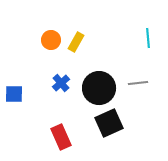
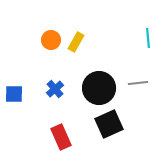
blue cross: moved 6 px left, 6 px down
black square: moved 1 px down
